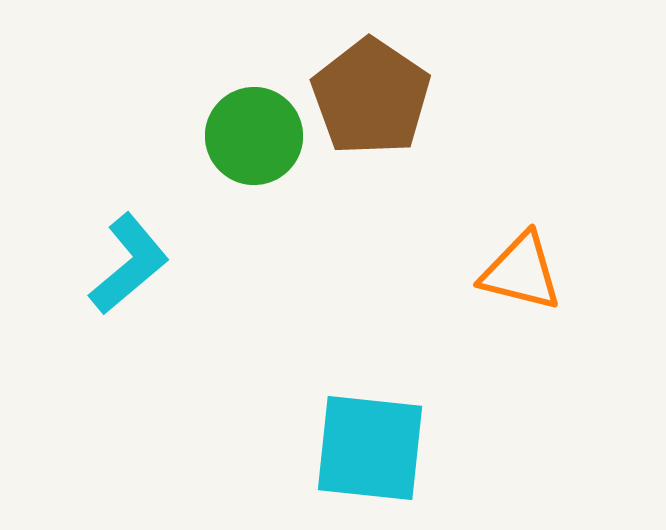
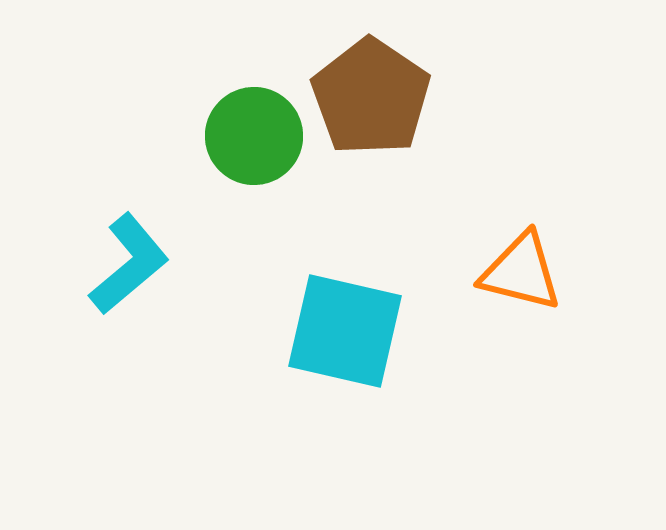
cyan square: moved 25 px left, 117 px up; rotated 7 degrees clockwise
